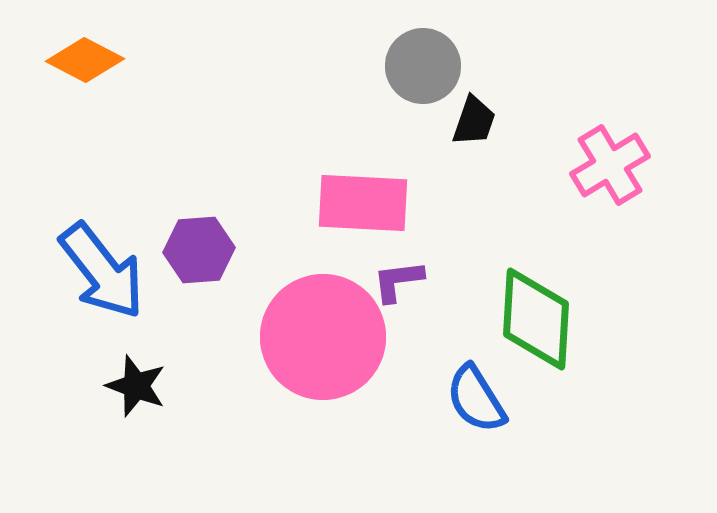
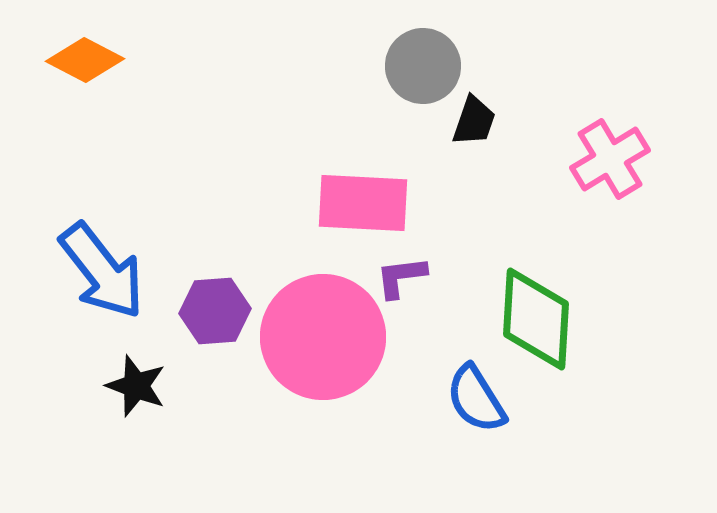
pink cross: moved 6 px up
purple hexagon: moved 16 px right, 61 px down
purple L-shape: moved 3 px right, 4 px up
